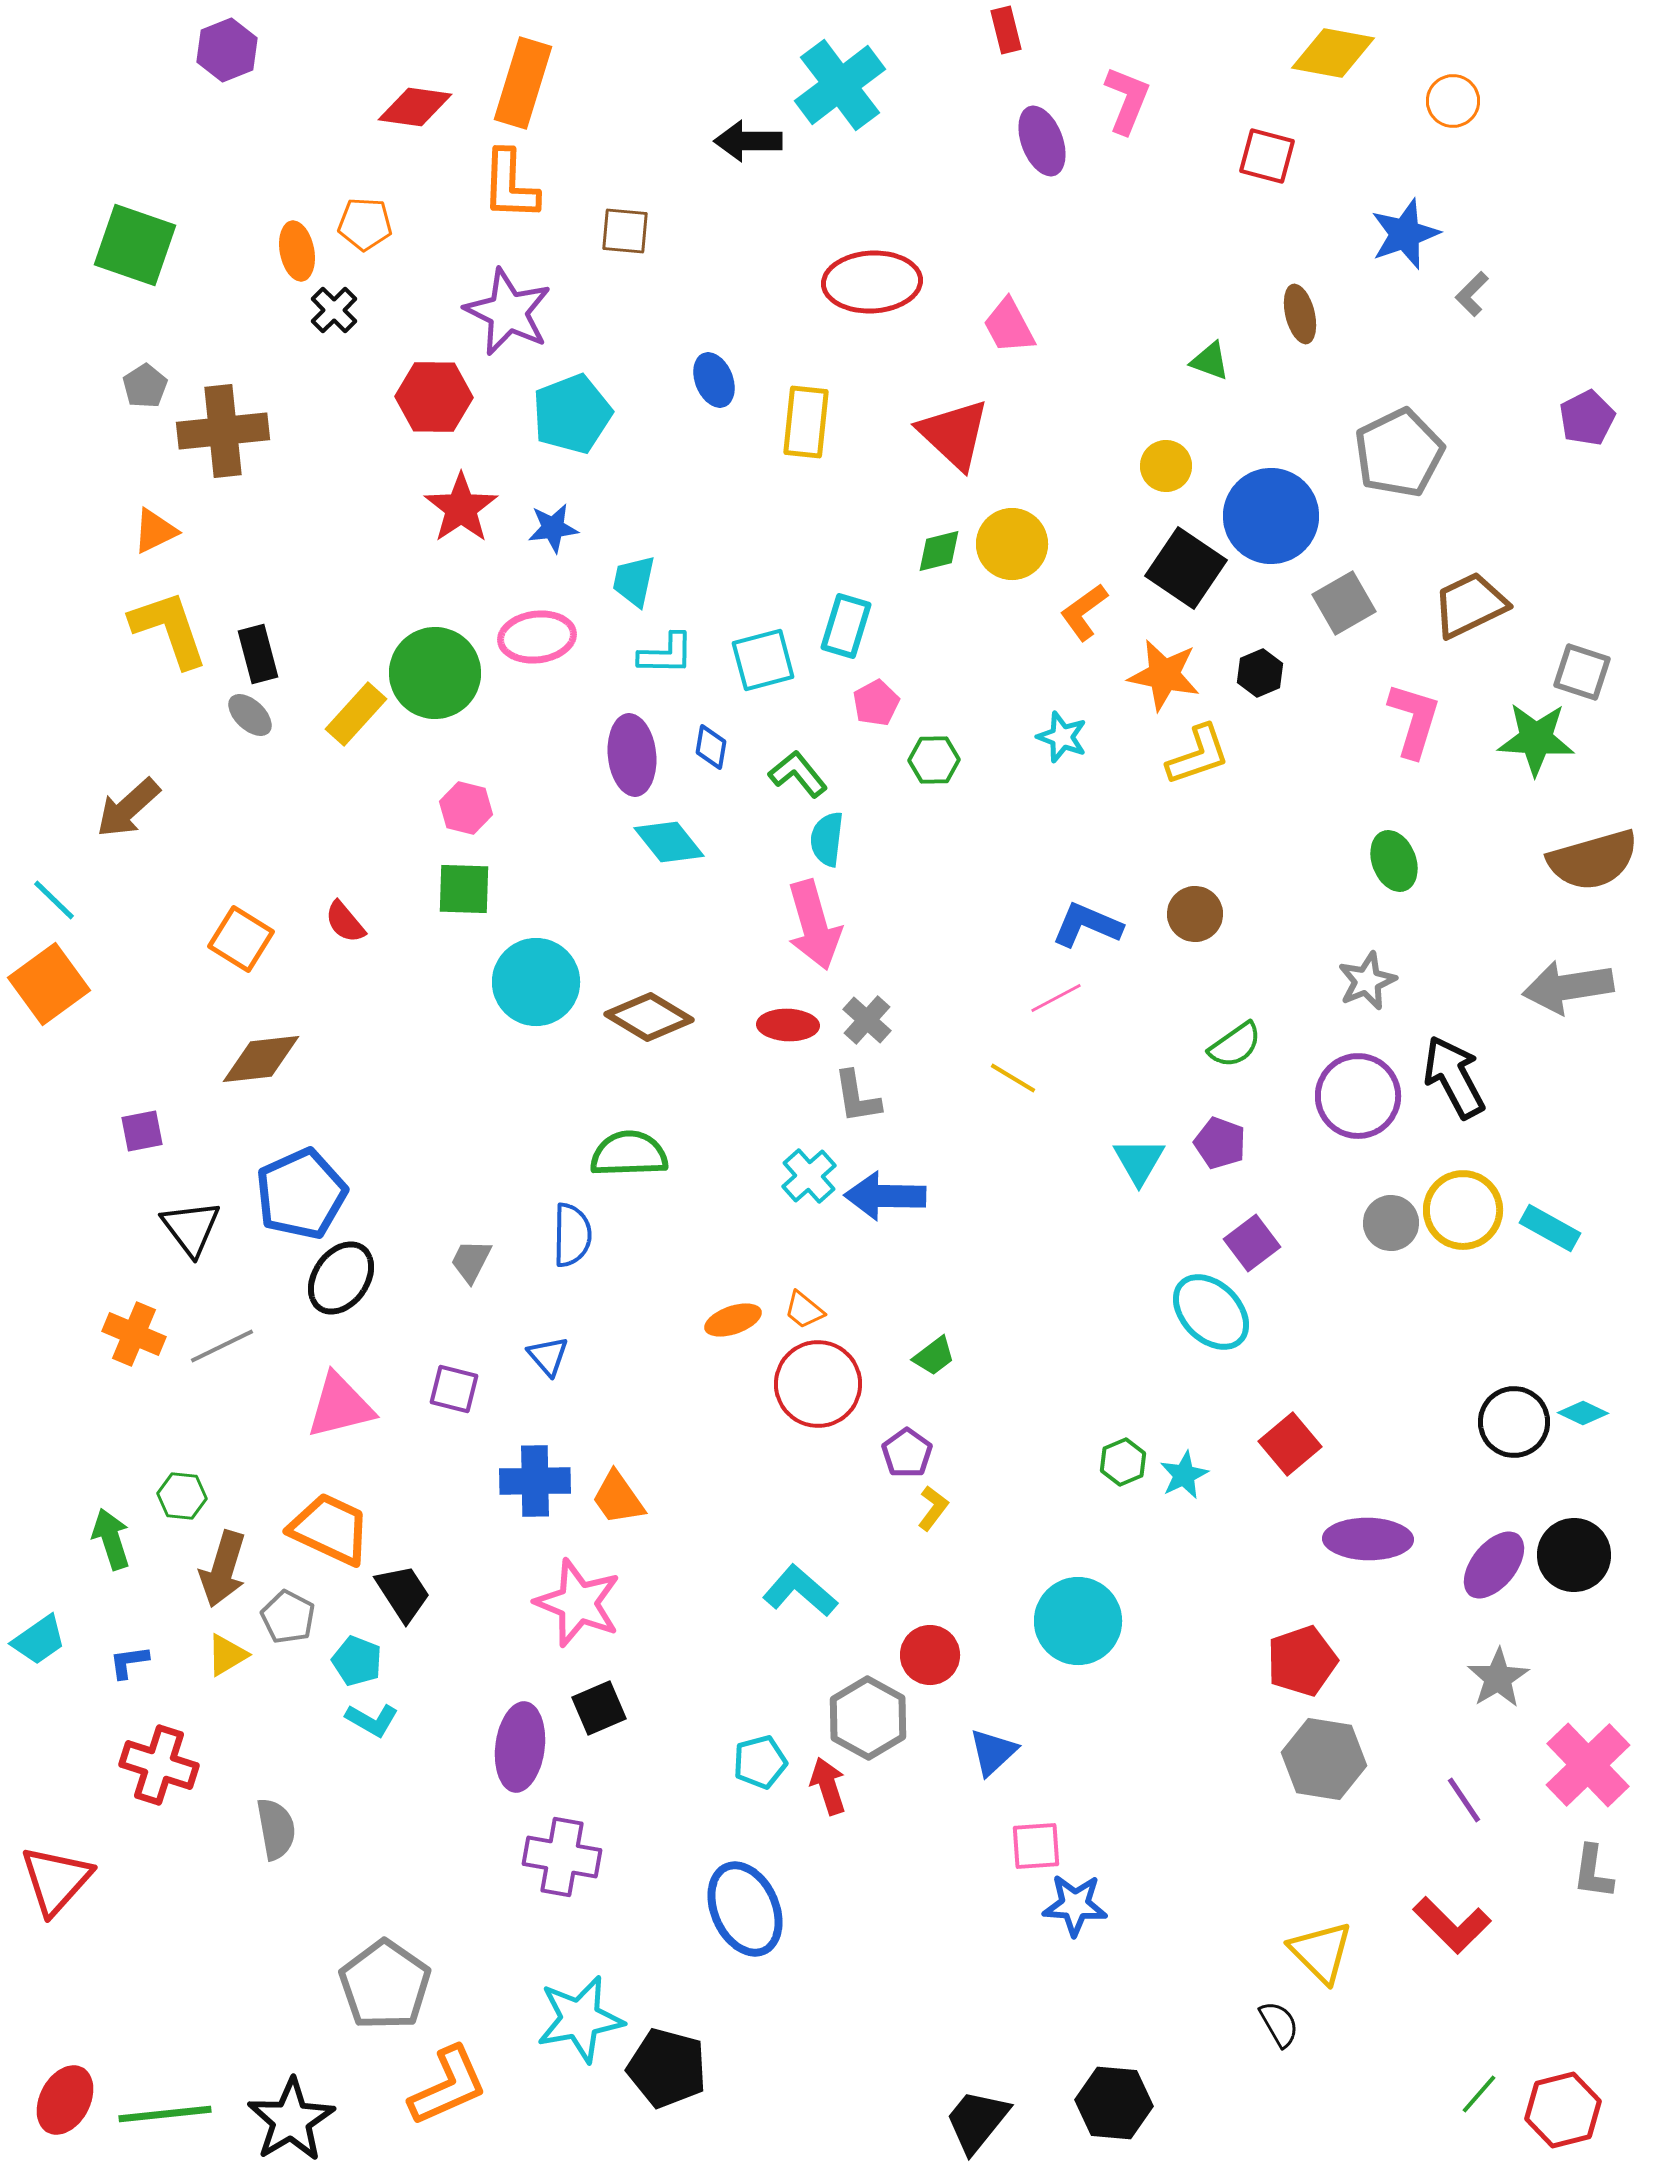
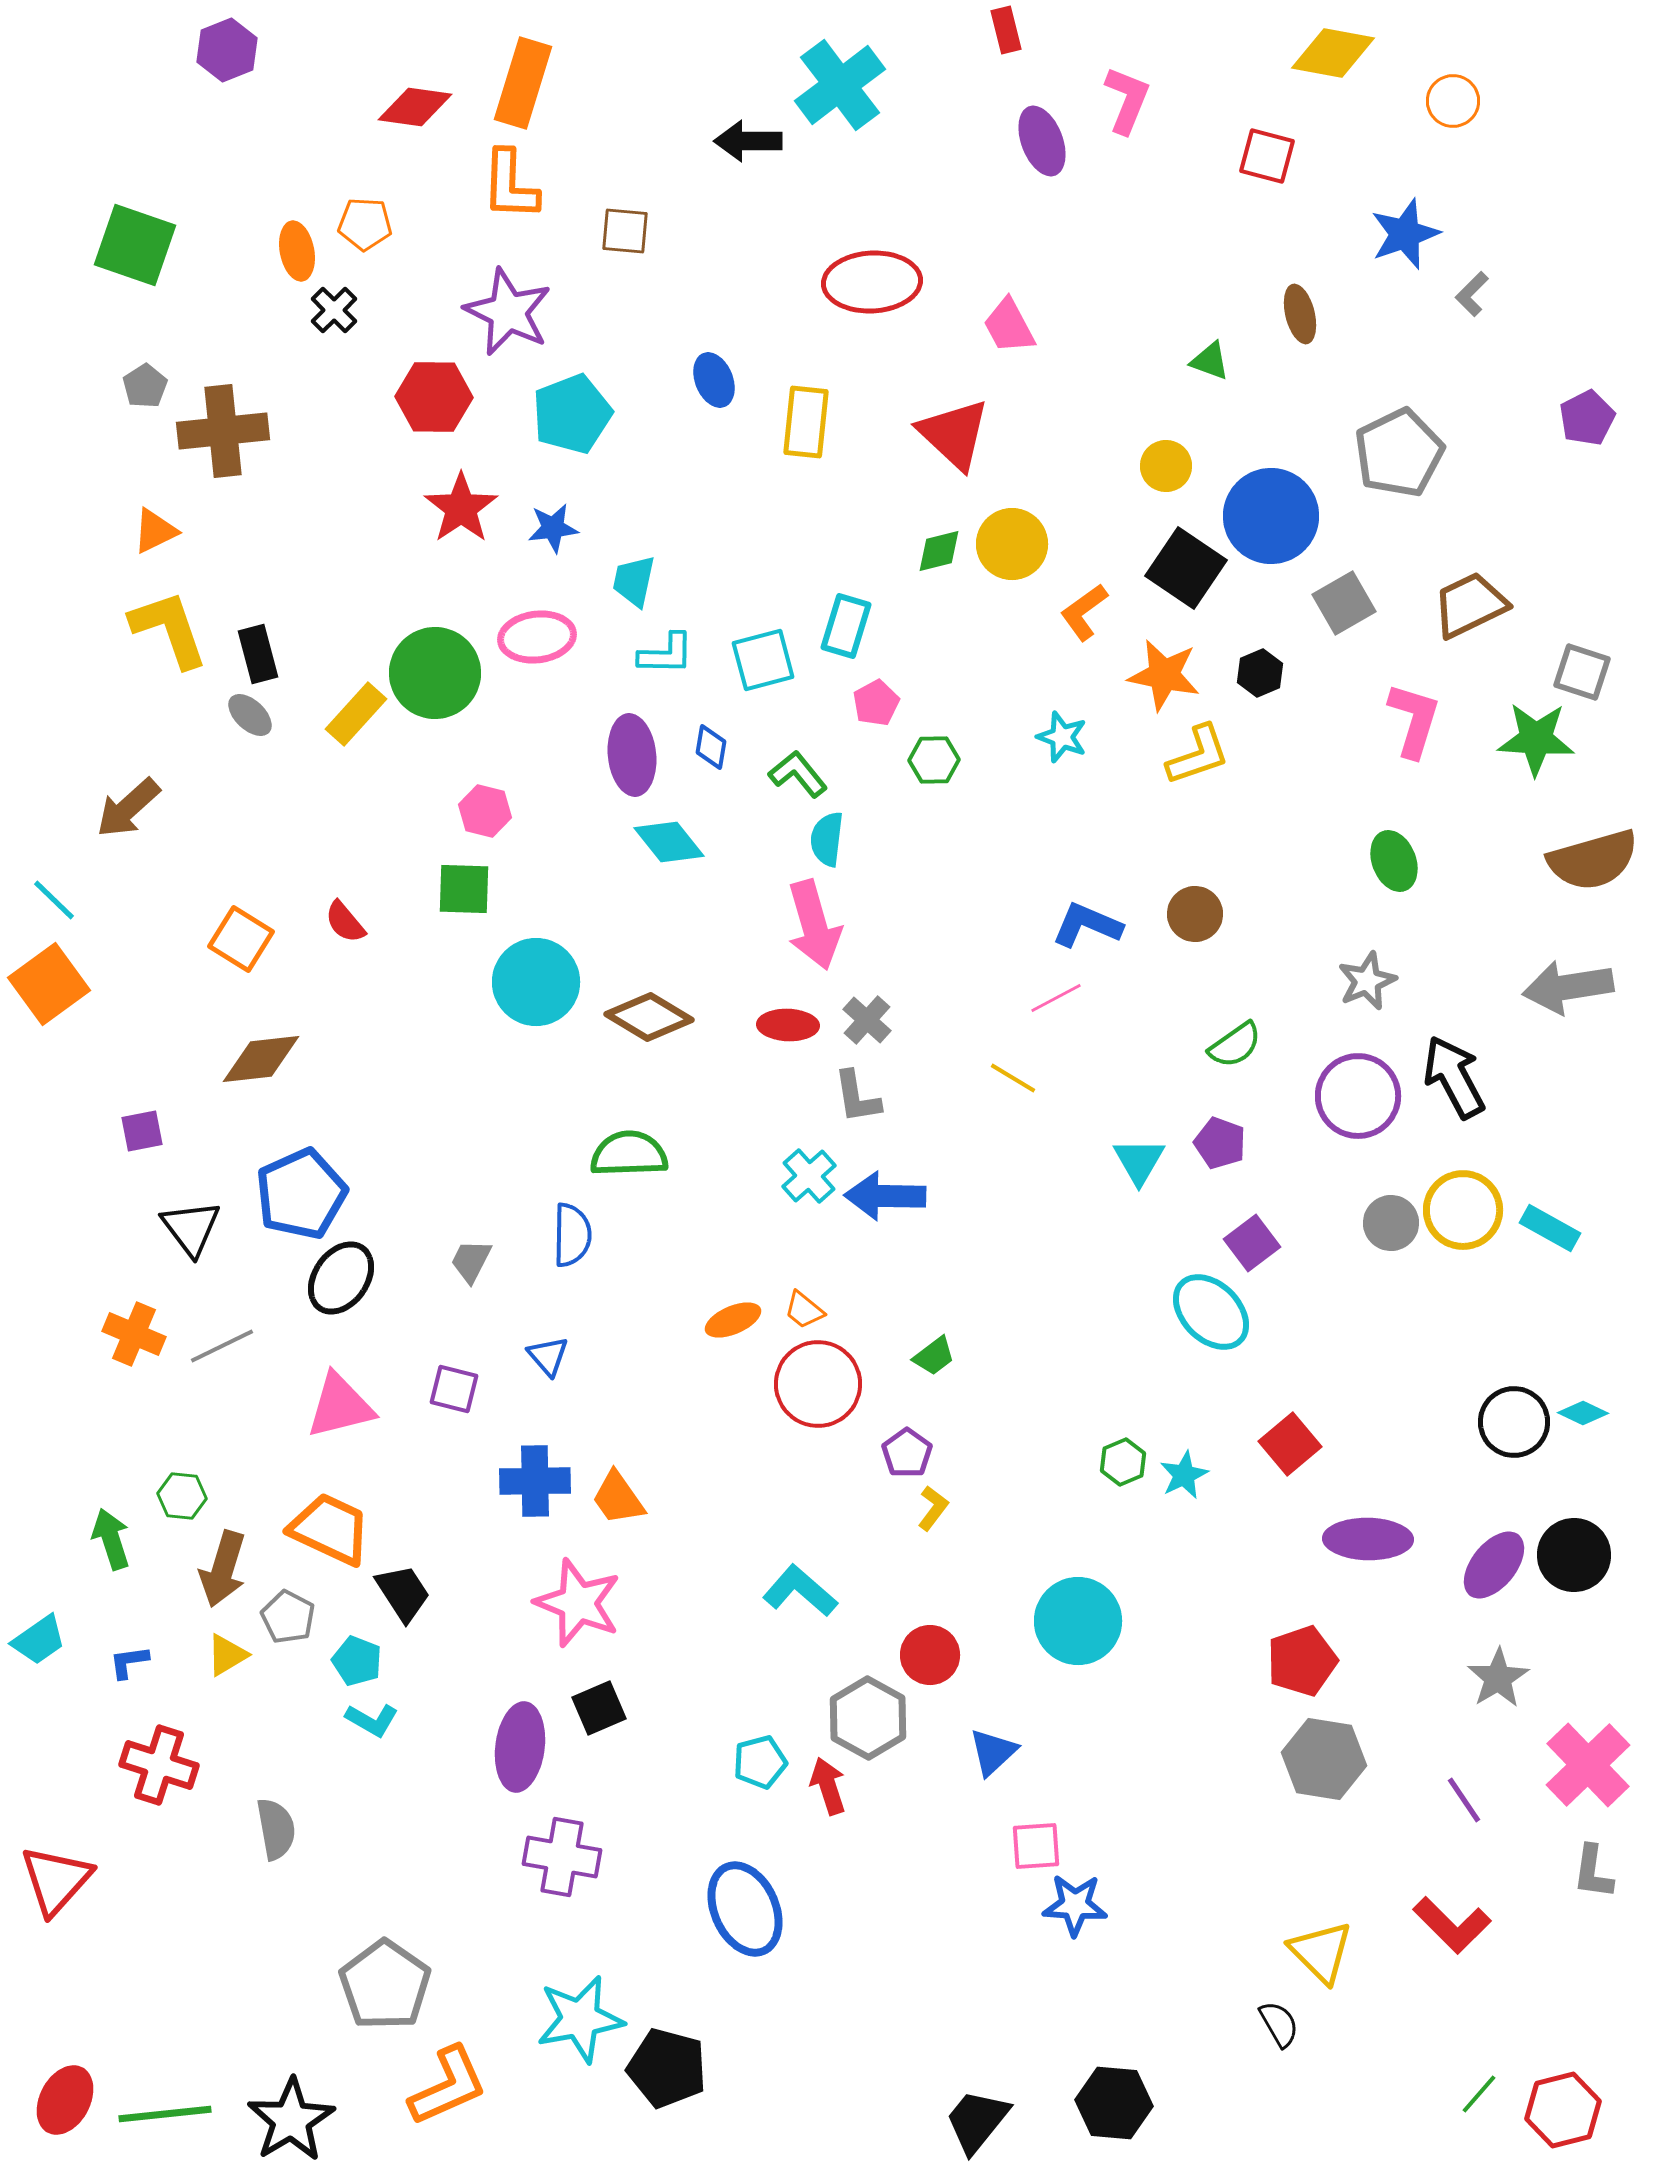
pink hexagon at (466, 808): moved 19 px right, 3 px down
orange ellipse at (733, 1320): rotated 4 degrees counterclockwise
